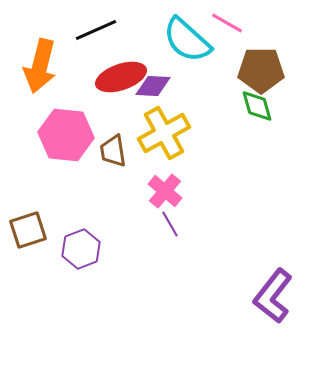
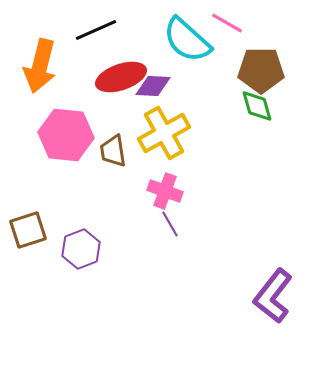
pink cross: rotated 20 degrees counterclockwise
